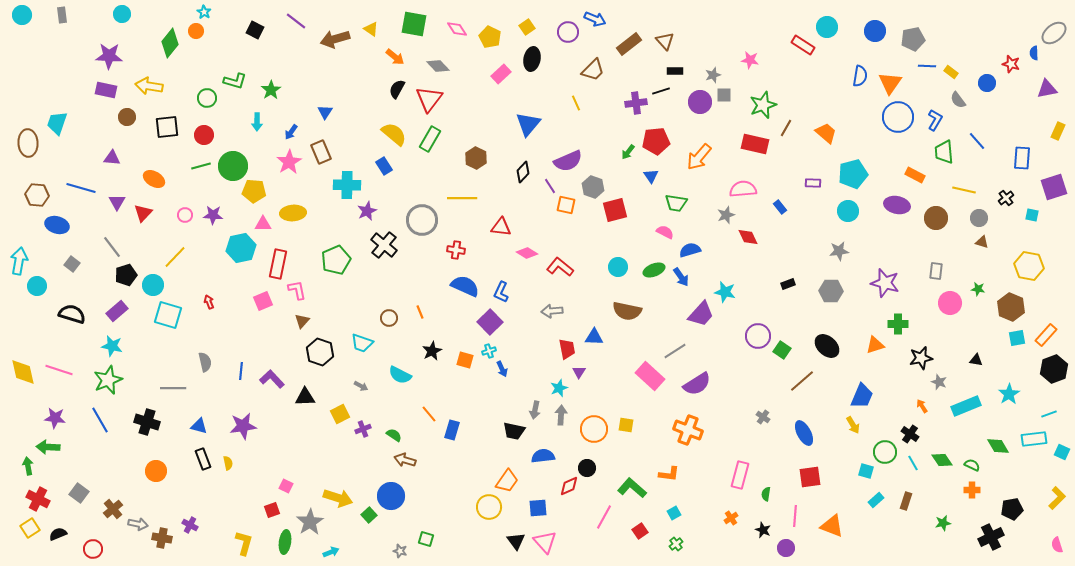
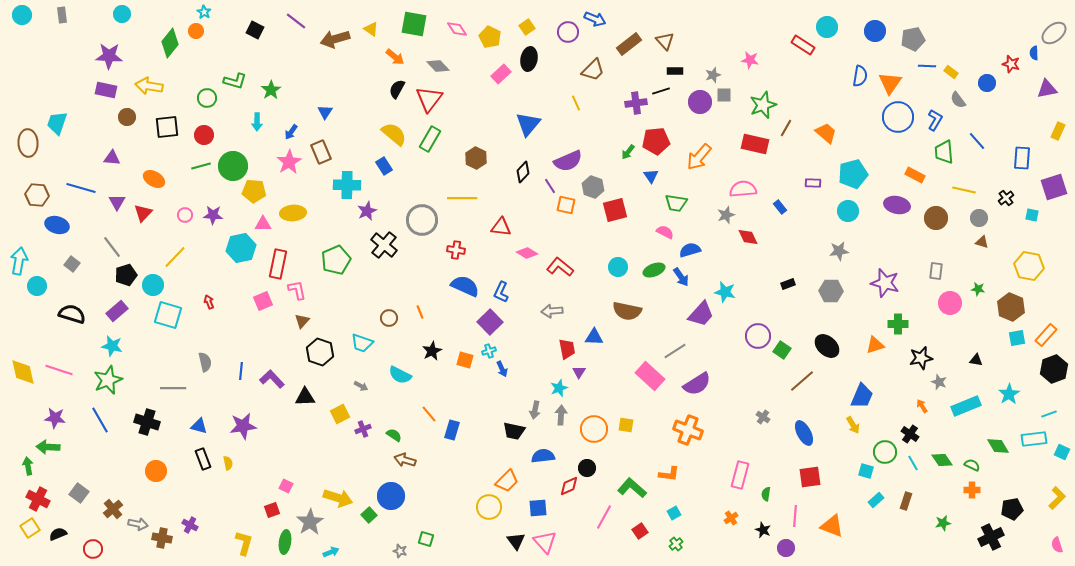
black ellipse at (532, 59): moved 3 px left
orange trapezoid at (507, 481): rotated 10 degrees clockwise
